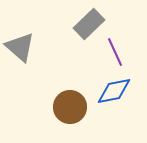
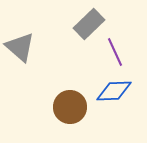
blue diamond: rotated 9 degrees clockwise
